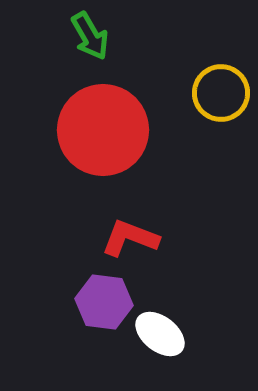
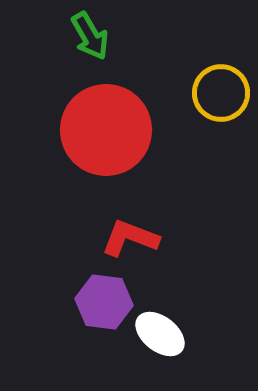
red circle: moved 3 px right
